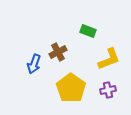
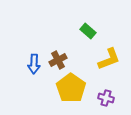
green rectangle: rotated 21 degrees clockwise
brown cross: moved 8 px down
blue arrow: rotated 18 degrees counterclockwise
purple cross: moved 2 px left, 8 px down; rotated 28 degrees clockwise
